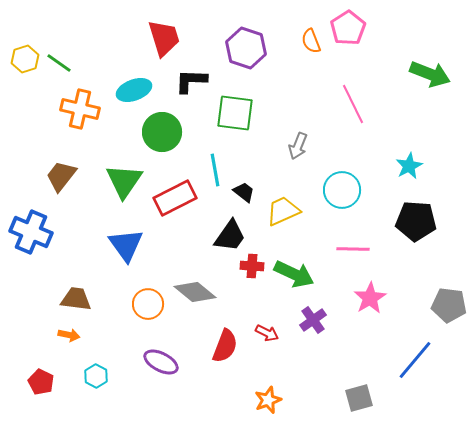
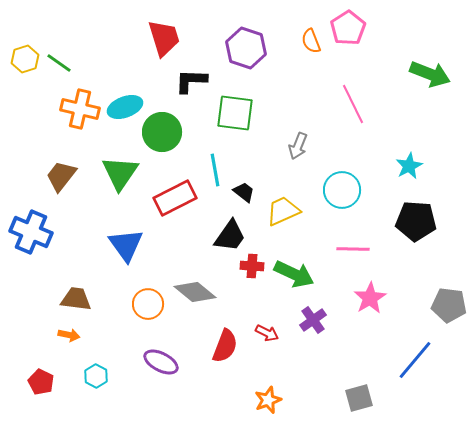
cyan ellipse at (134, 90): moved 9 px left, 17 px down
green triangle at (124, 181): moved 4 px left, 8 px up
